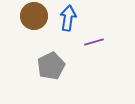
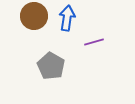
blue arrow: moved 1 px left
gray pentagon: rotated 16 degrees counterclockwise
